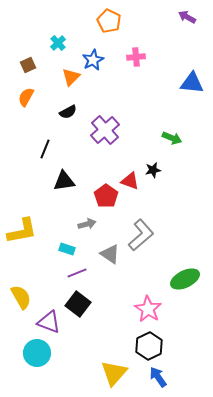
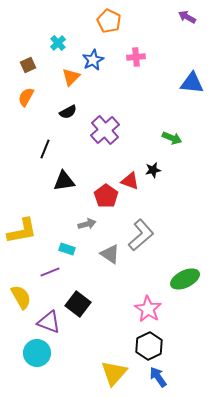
purple line: moved 27 px left, 1 px up
